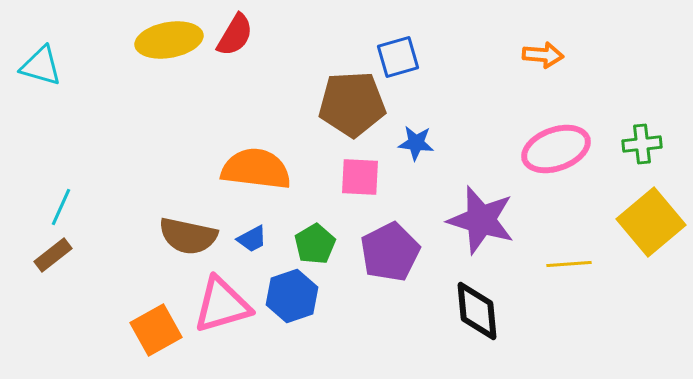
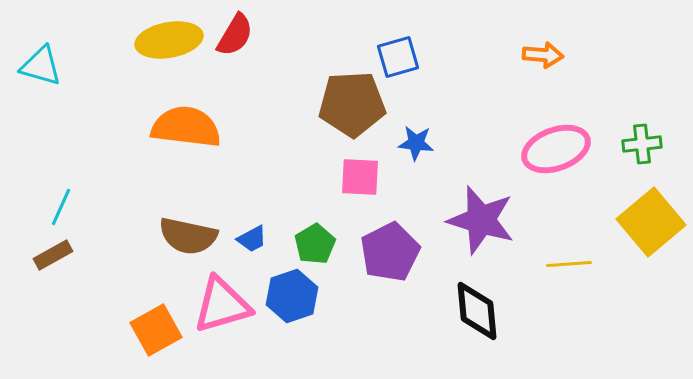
orange semicircle: moved 70 px left, 42 px up
brown rectangle: rotated 9 degrees clockwise
